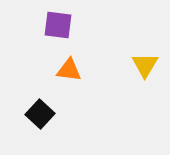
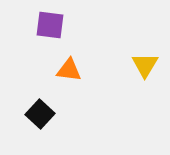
purple square: moved 8 px left
